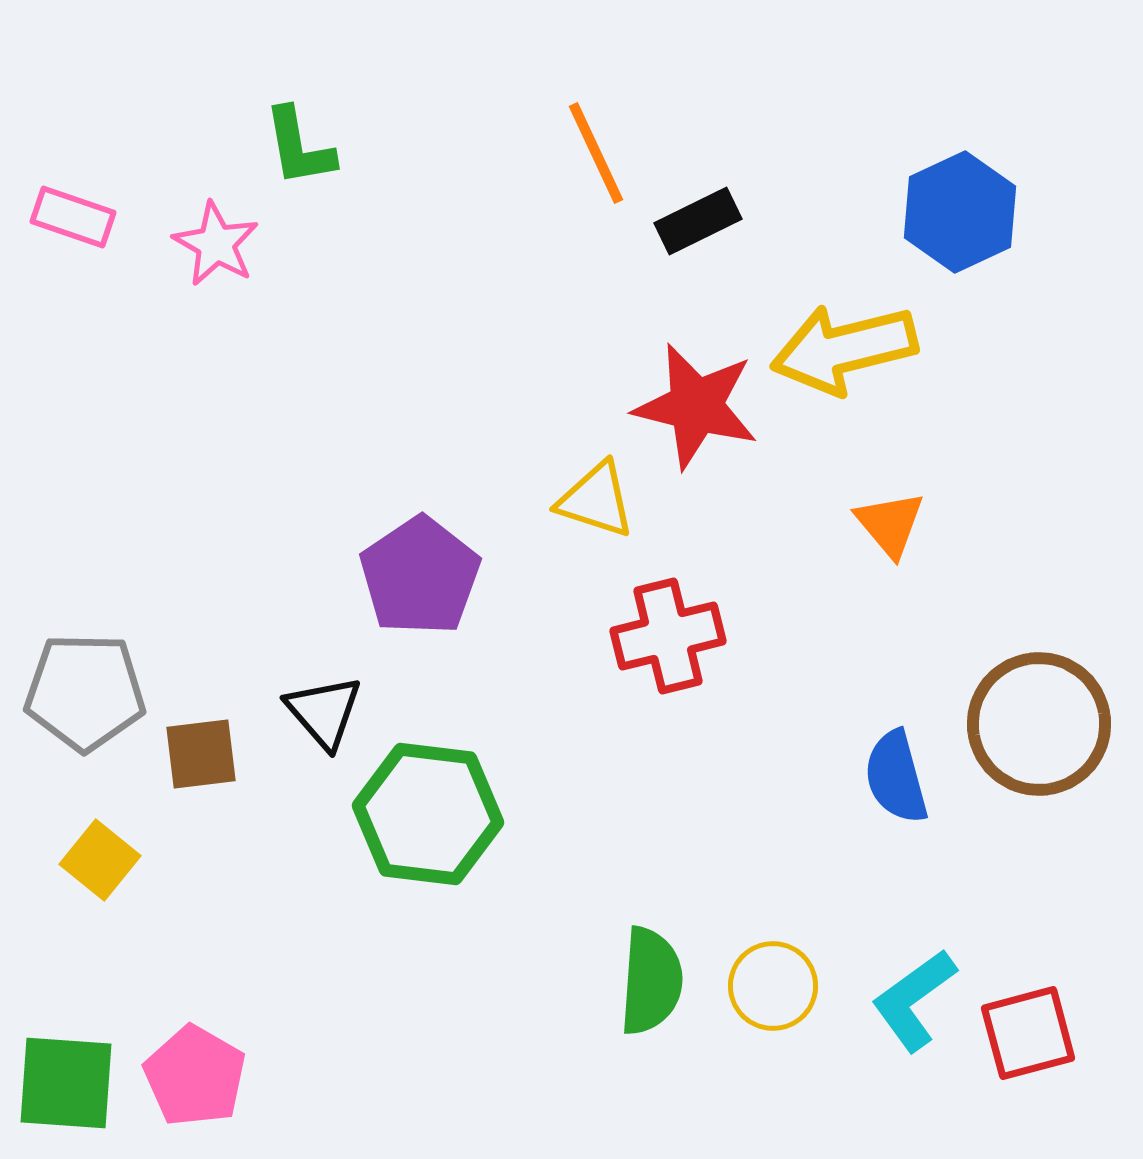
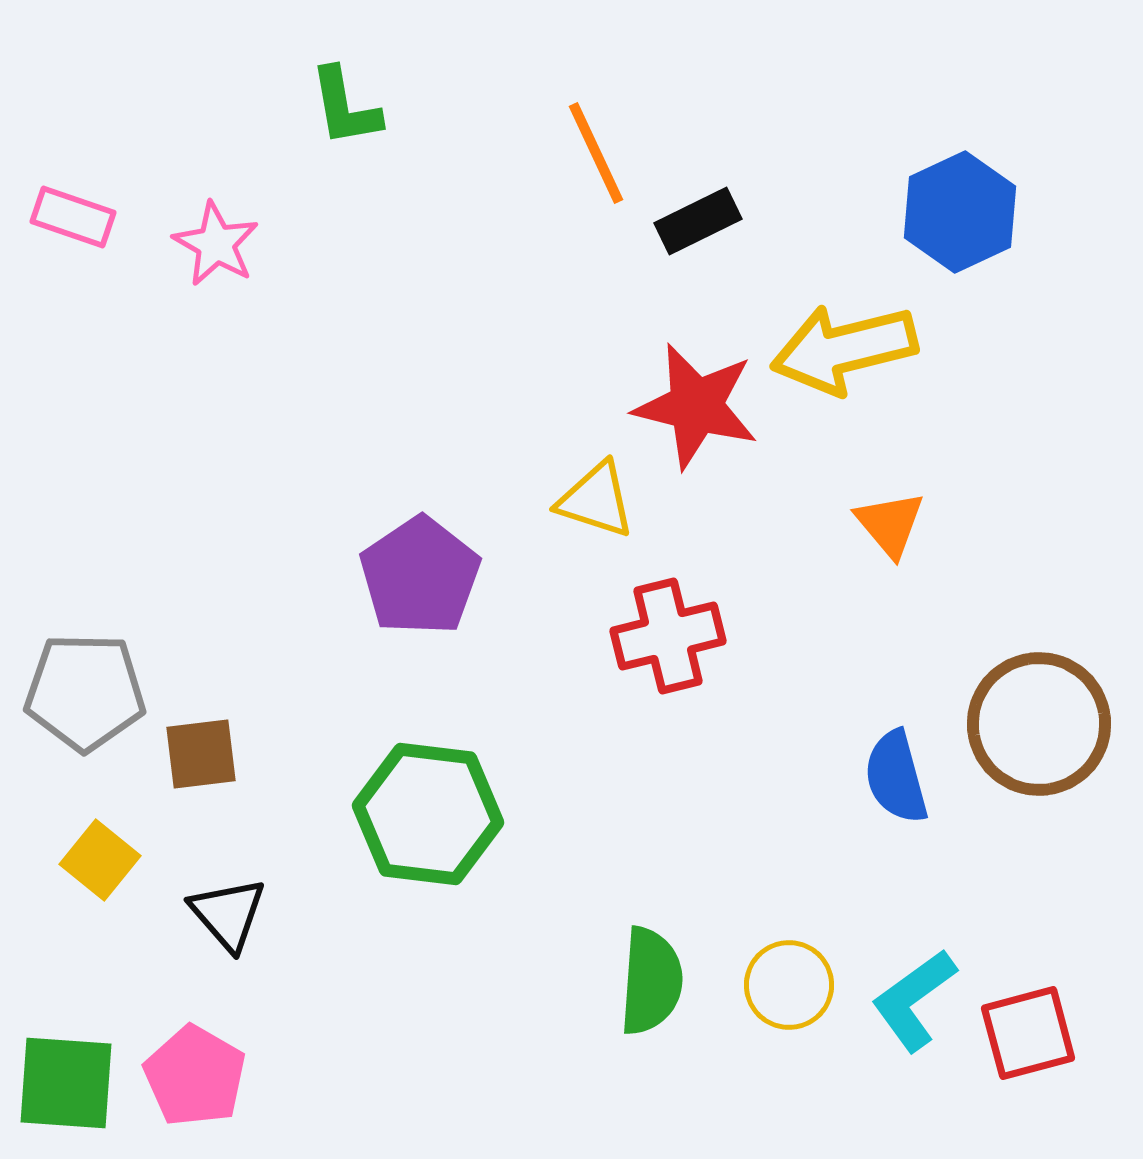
green L-shape: moved 46 px right, 40 px up
black triangle: moved 96 px left, 202 px down
yellow circle: moved 16 px right, 1 px up
